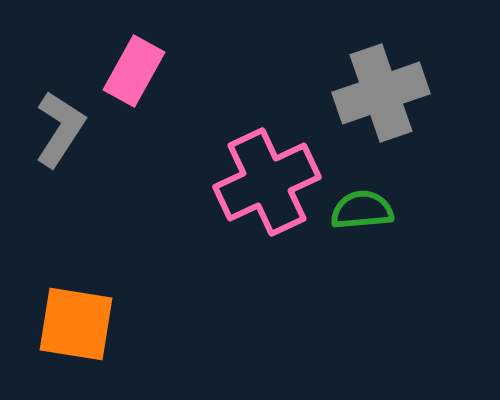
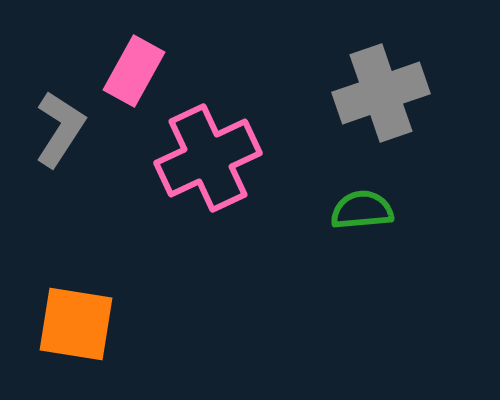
pink cross: moved 59 px left, 24 px up
